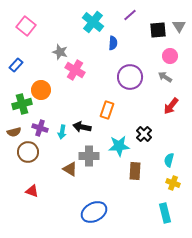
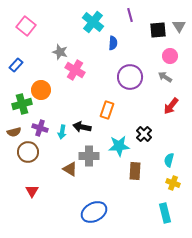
purple line: rotated 64 degrees counterclockwise
red triangle: rotated 40 degrees clockwise
